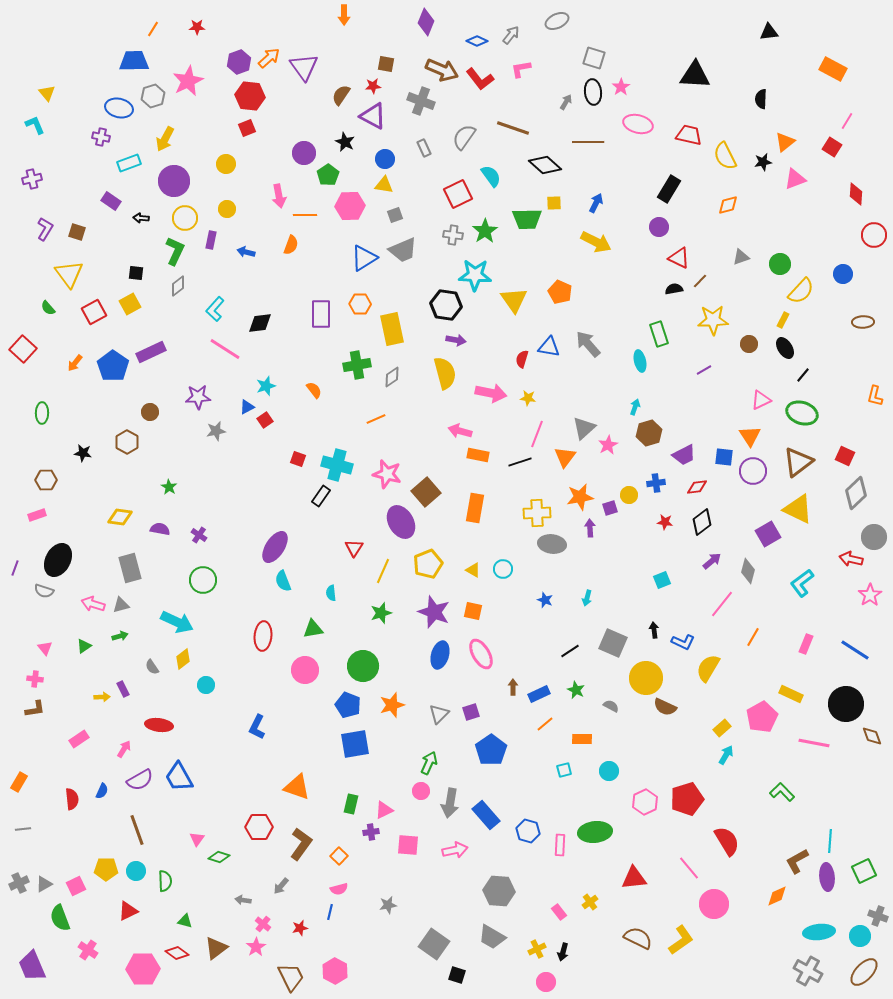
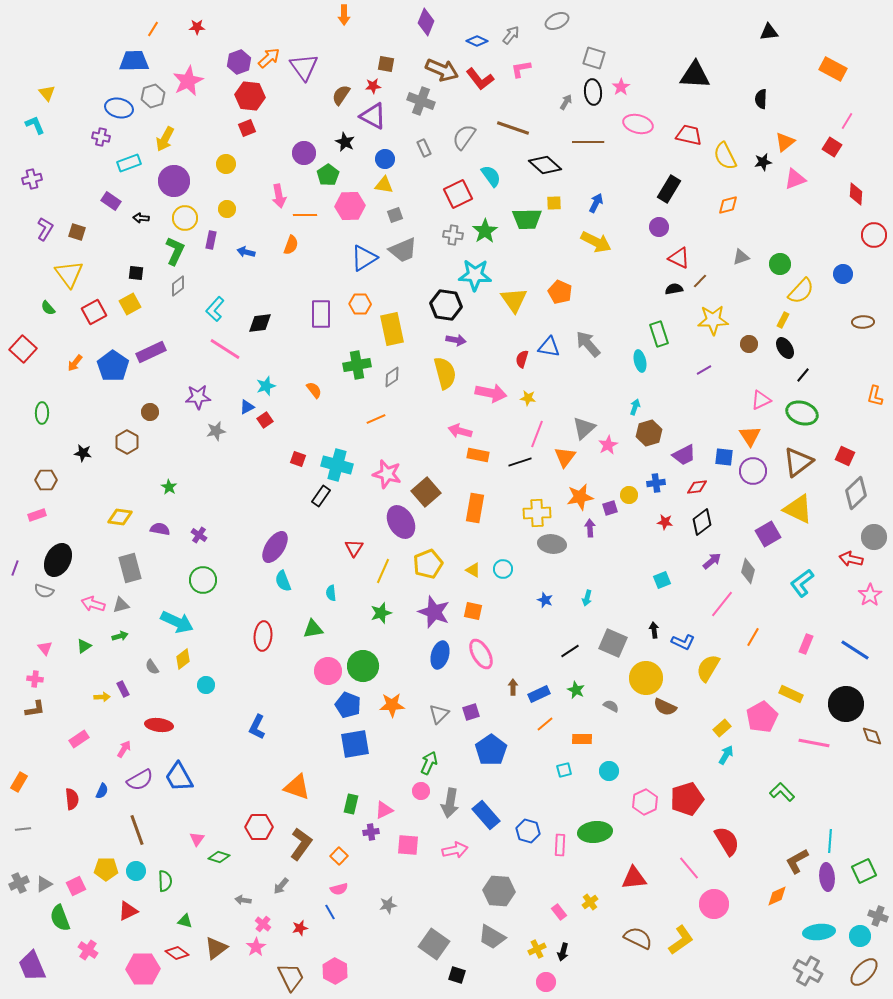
pink circle at (305, 670): moved 23 px right, 1 px down
orange star at (392, 705): rotated 15 degrees clockwise
blue line at (330, 912): rotated 42 degrees counterclockwise
